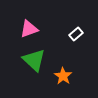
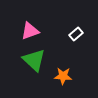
pink triangle: moved 1 px right, 2 px down
orange star: rotated 30 degrees counterclockwise
